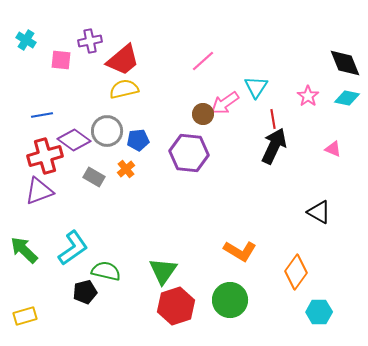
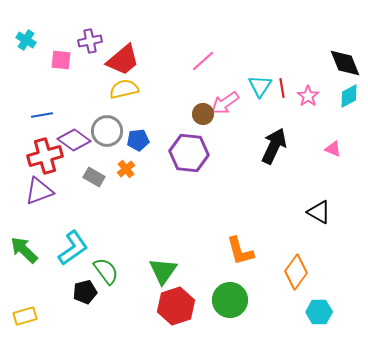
cyan triangle: moved 4 px right, 1 px up
cyan diamond: moved 2 px right, 2 px up; rotated 40 degrees counterclockwise
red line: moved 9 px right, 31 px up
orange L-shape: rotated 44 degrees clockwise
green semicircle: rotated 40 degrees clockwise
